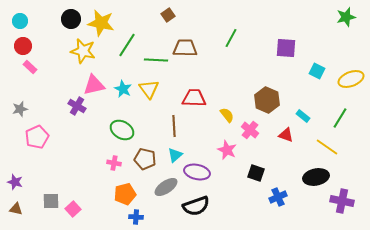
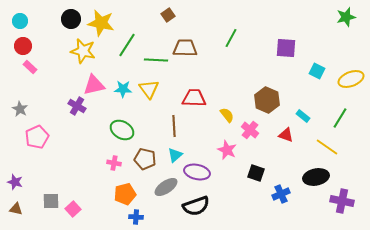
cyan star at (123, 89): rotated 24 degrees counterclockwise
gray star at (20, 109): rotated 28 degrees counterclockwise
blue cross at (278, 197): moved 3 px right, 3 px up
